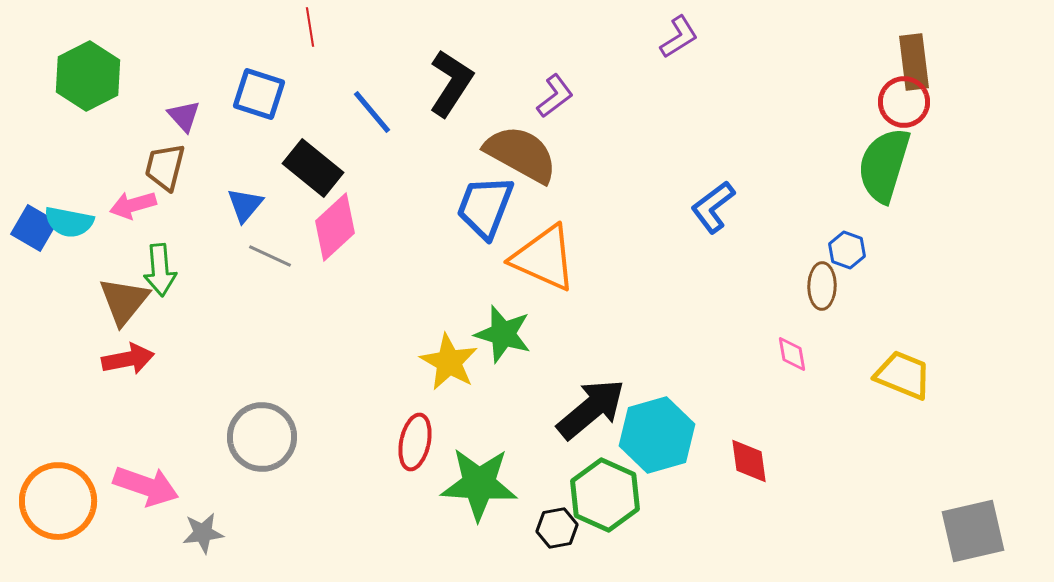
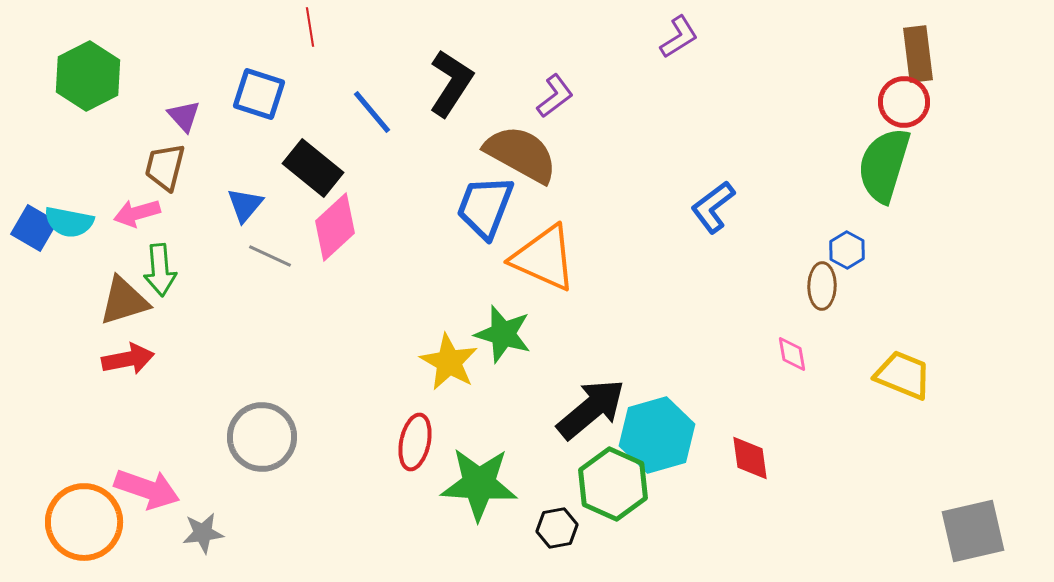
brown rectangle at (914, 62): moved 4 px right, 8 px up
pink arrow at (133, 205): moved 4 px right, 8 px down
blue hexagon at (847, 250): rotated 9 degrees clockwise
brown triangle at (124, 301): rotated 34 degrees clockwise
red diamond at (749, 461): moved 1 px right, 3 px up
pink arrow at (146, 486): moved 1 px right, 3 px down
green hexagon at (605, 495): moved 8 px right, 11 px up
orange circle at (58, 501): moved 26 px right, 21 px down
